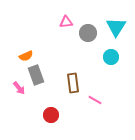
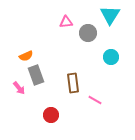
cyan triangle: moved 6 px left, 12 px up
